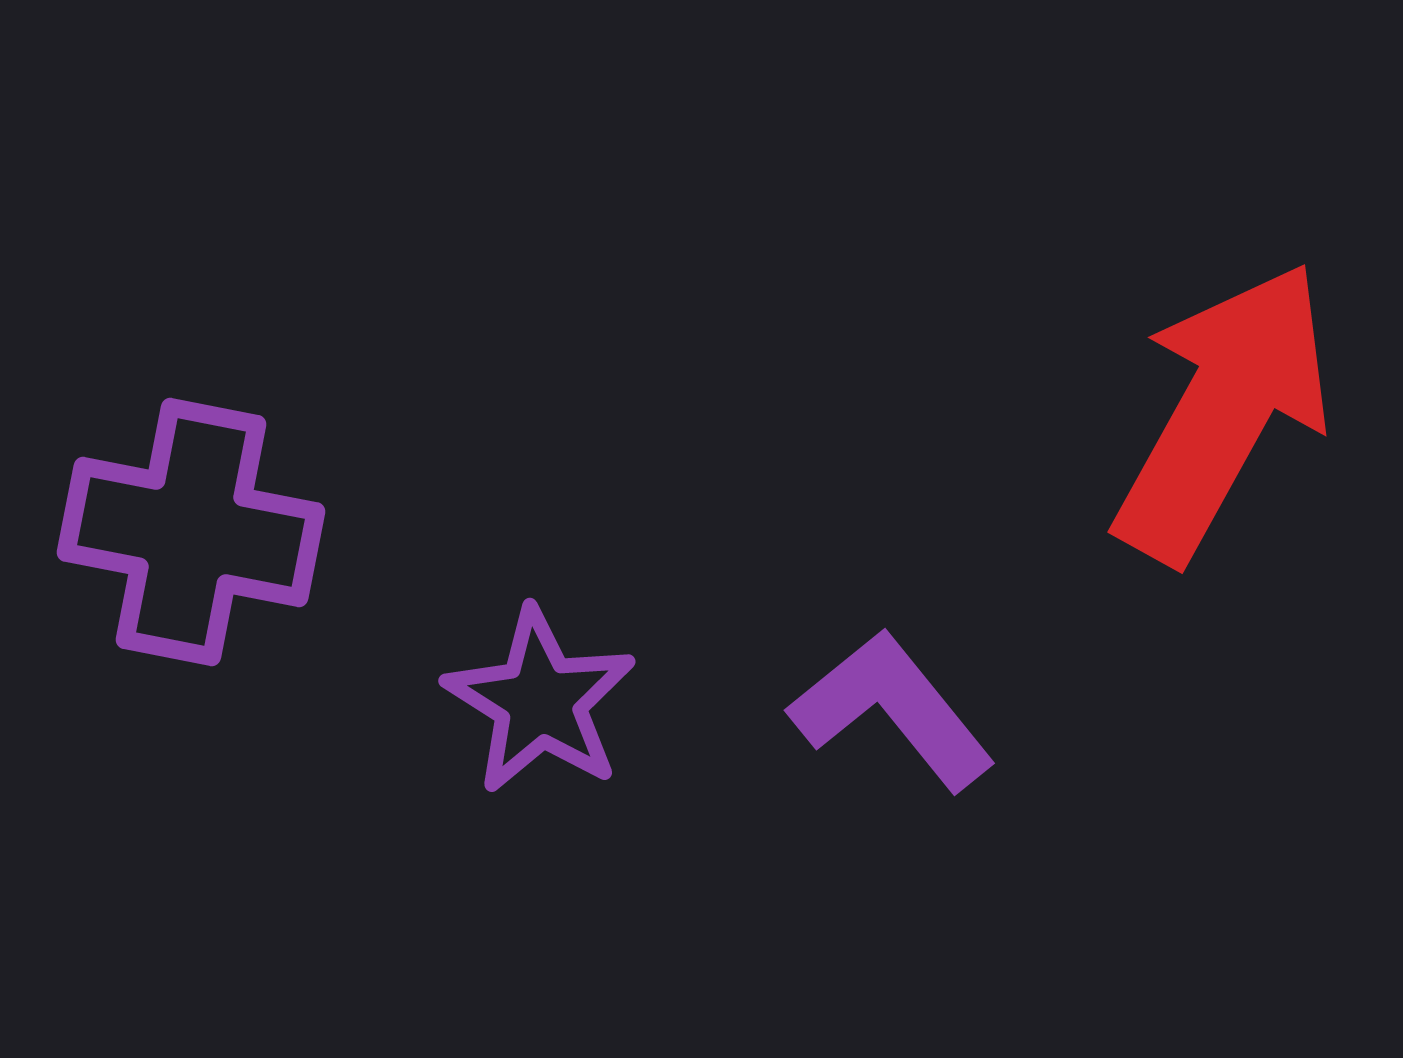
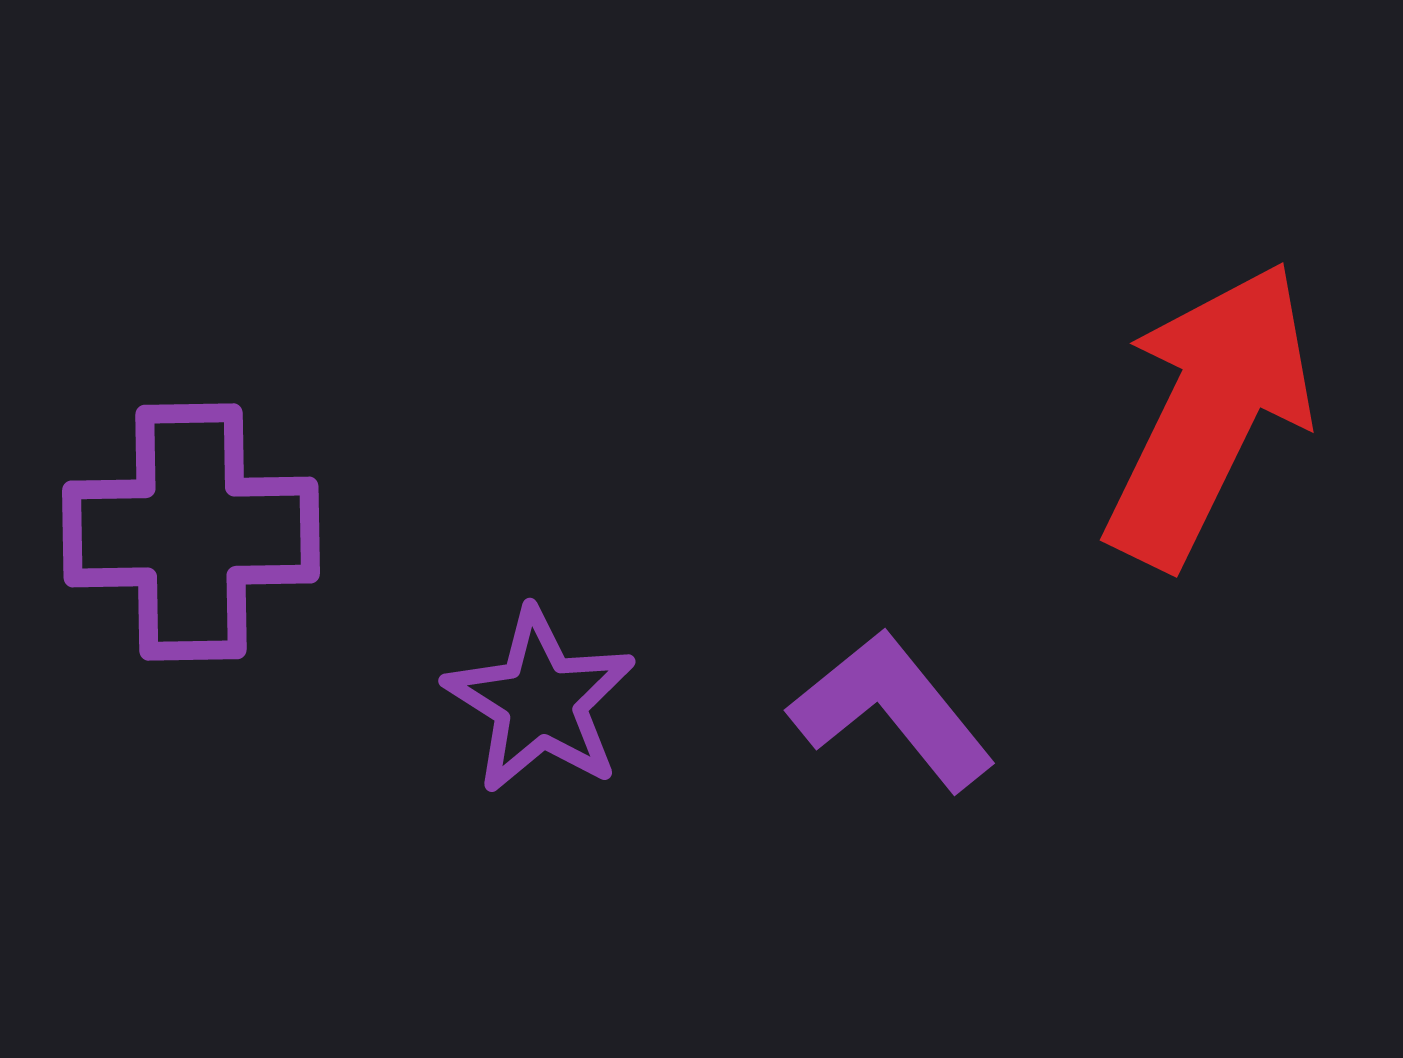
red arrow: moved 14 px left, 2 px down; rotated 3 degrees counterclockwise
purple cross: rotated 12 degrees counterclockwise
